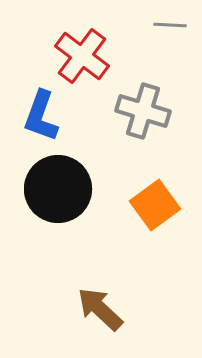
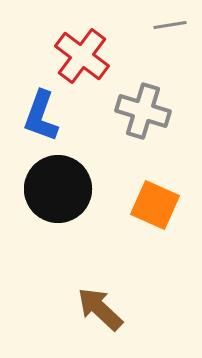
gray line: rotated 12 degrees counterclockwise
orange square: rotated 30 degrees counterclockwise
